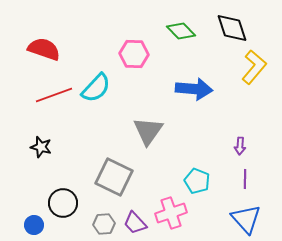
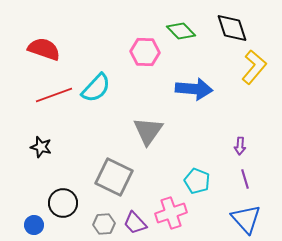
pink hexagon: moved 11 px right, 2 px up
purple line: rotated 18 degrees counterclockwise
